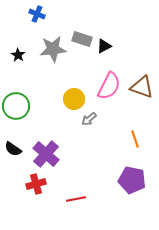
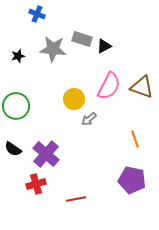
gray star: rotated 12 degrees clockwise
black star: moved 1 px down; rotated 24 degrees clockwise
